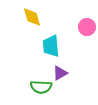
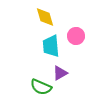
yellow diamond: moved 13 px right
pink circle: moved 11 px left, 9 px down
green semicircle: rotated 20 degrees clockwise
